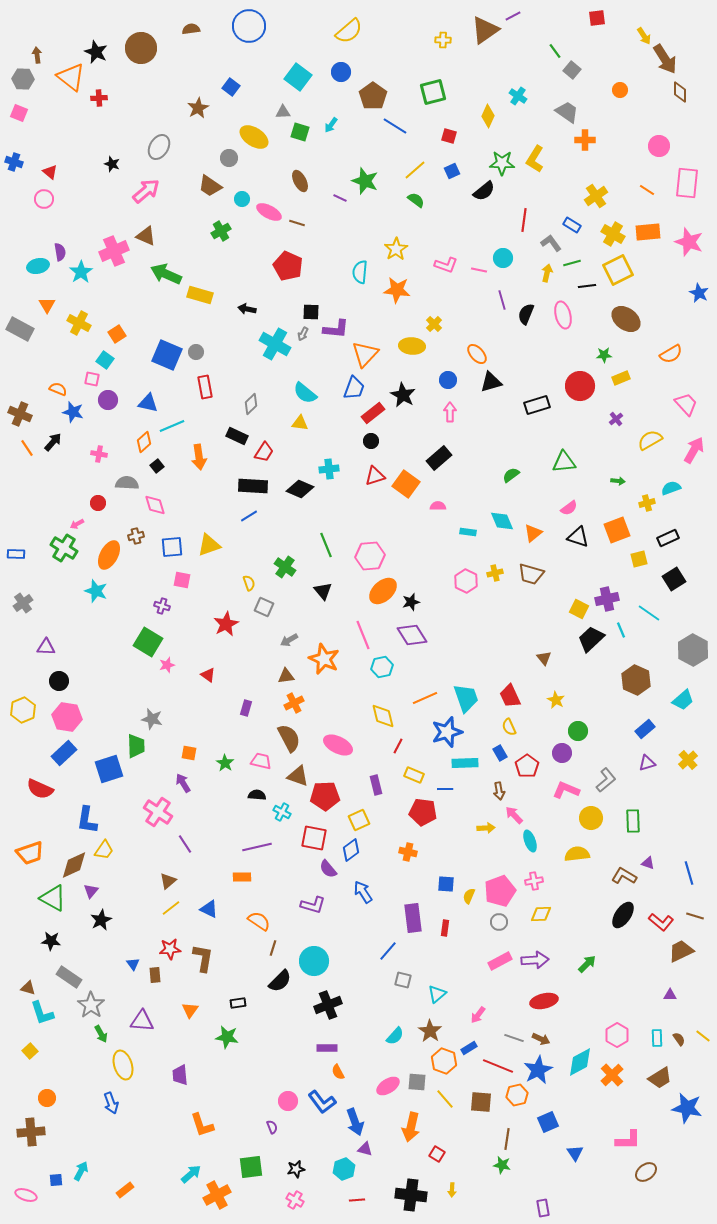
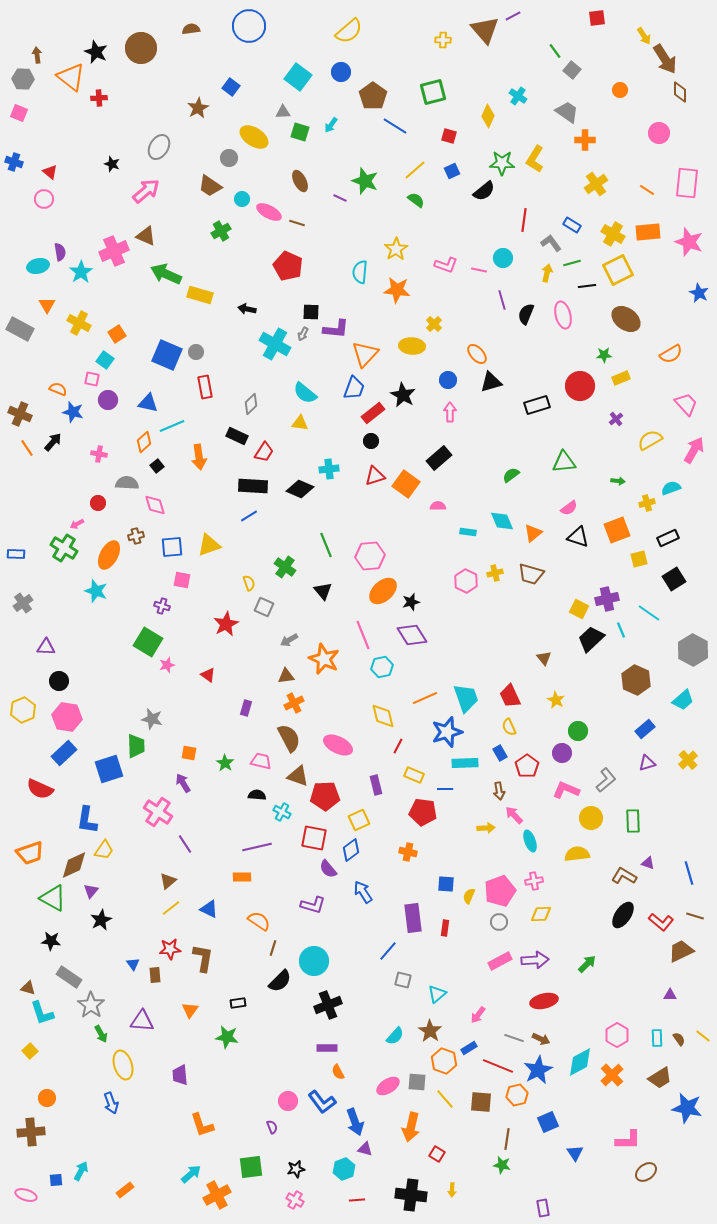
brown triangle at (485, 30): rotated 36 degrees counterclockwise
pink circle at (659, 146): moved 13 px up
yellow cross at (596, 196): moved 12 px up
